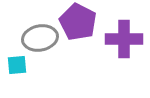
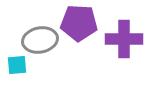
purple pentagon: moved 1 px right, 1 px down; rotated 24 degrees counterclockwise
gray ellipse: moved 2 px down
